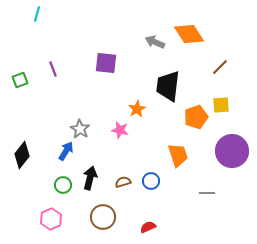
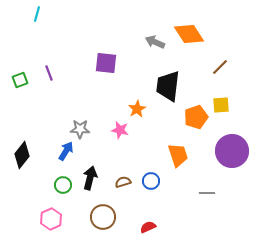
purple line: moved 4 px left, 4 px down
gray star: rotated 30 degrees counterclockwise
